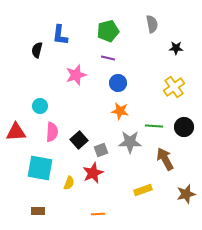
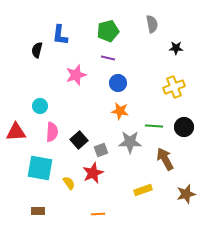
yellow cross: rotated 15 degrees clockwise
yellow semicircle: rotated 56 degrees counterclockwise
